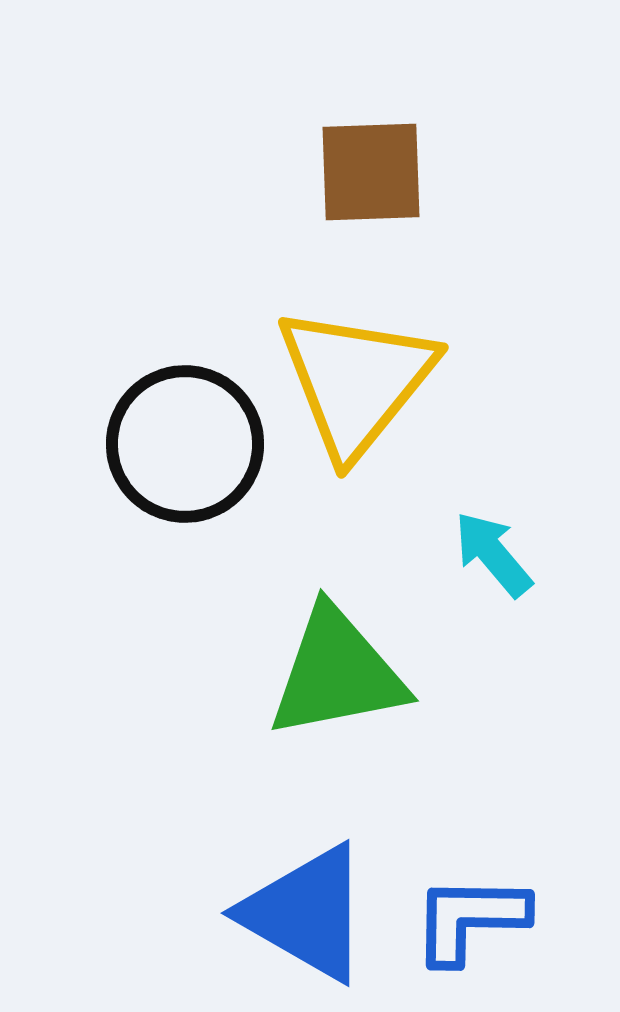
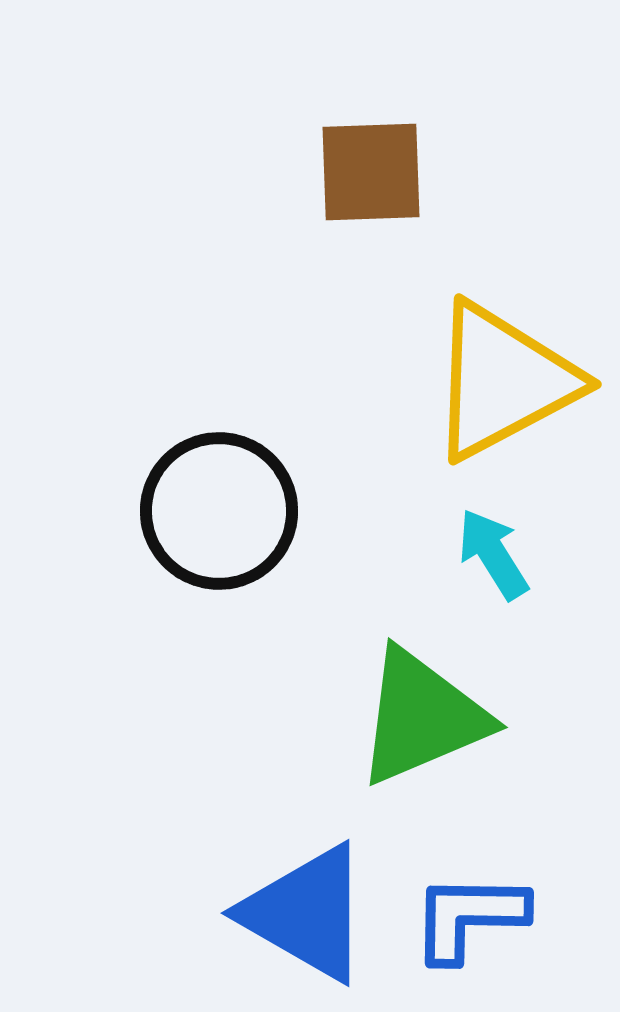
yellow triangle: moved 147 px right; rotated 23 degrees clockwise
black circle: moved 34 px right, 67 px down
cyan arrow: rotated 8 degrees clockwise
green triangle: moved 85 px right, 44 px down; rotated 12 degrees counterclockwise
blue L-shape: moved 1 px left, 2 px up
